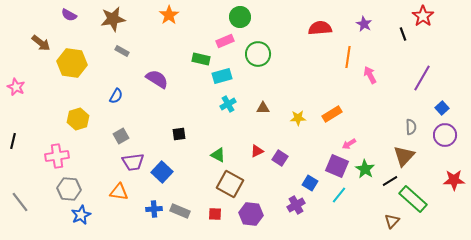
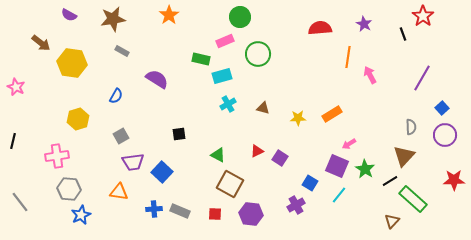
brown triangle at (263, 108): rotated 16 degrees clockwise
